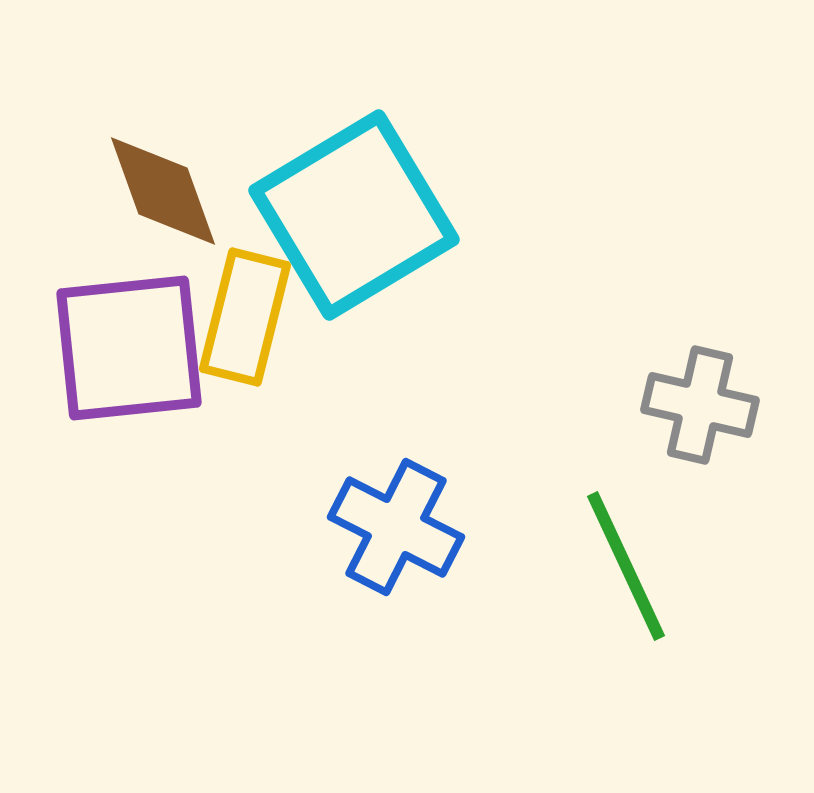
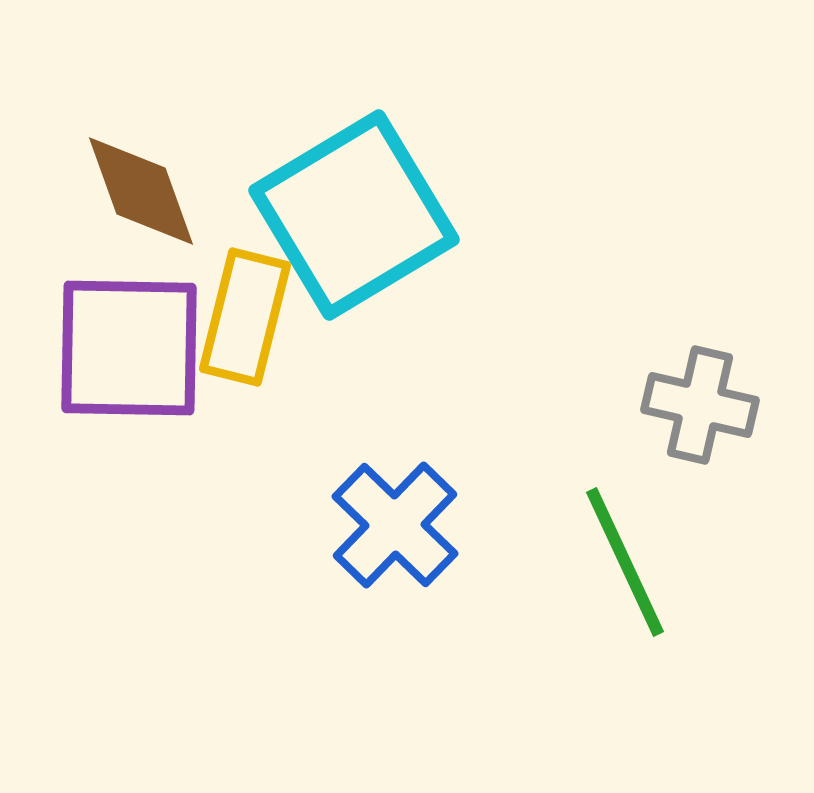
brown diamond: moved 22 px left
purple square: rotated 7 degrees clockwise
blue cross: moved 1 px left, 2 px up; rotated 17 degrees clockwise
green line: moved 1 px left, 4 px up
